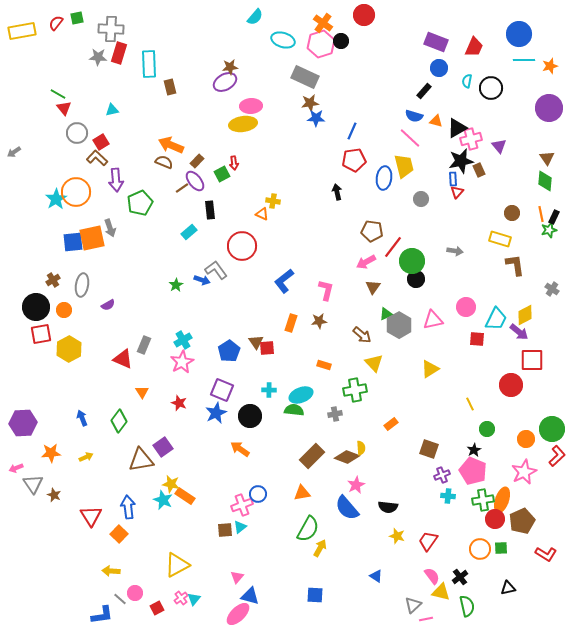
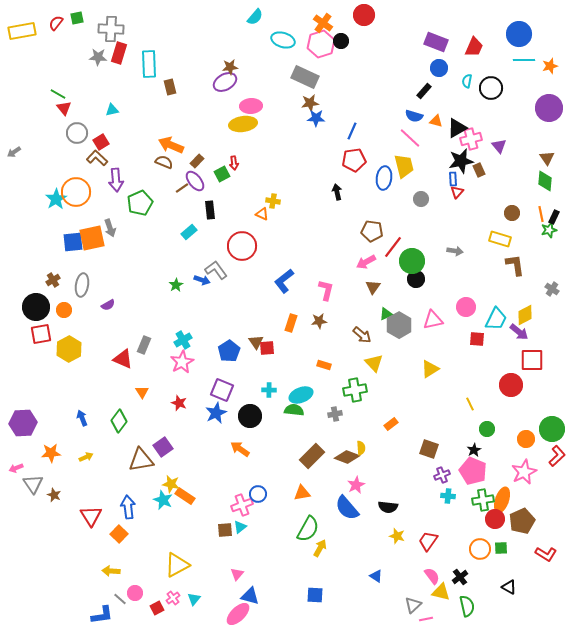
pink triangle at (237, 577): moved 3 px up
black triangle at (508, 588): moved 1 px right, 1 px up; rotated 42 degrees clockwise
pink cross at (181, 598): moved 8 px left
